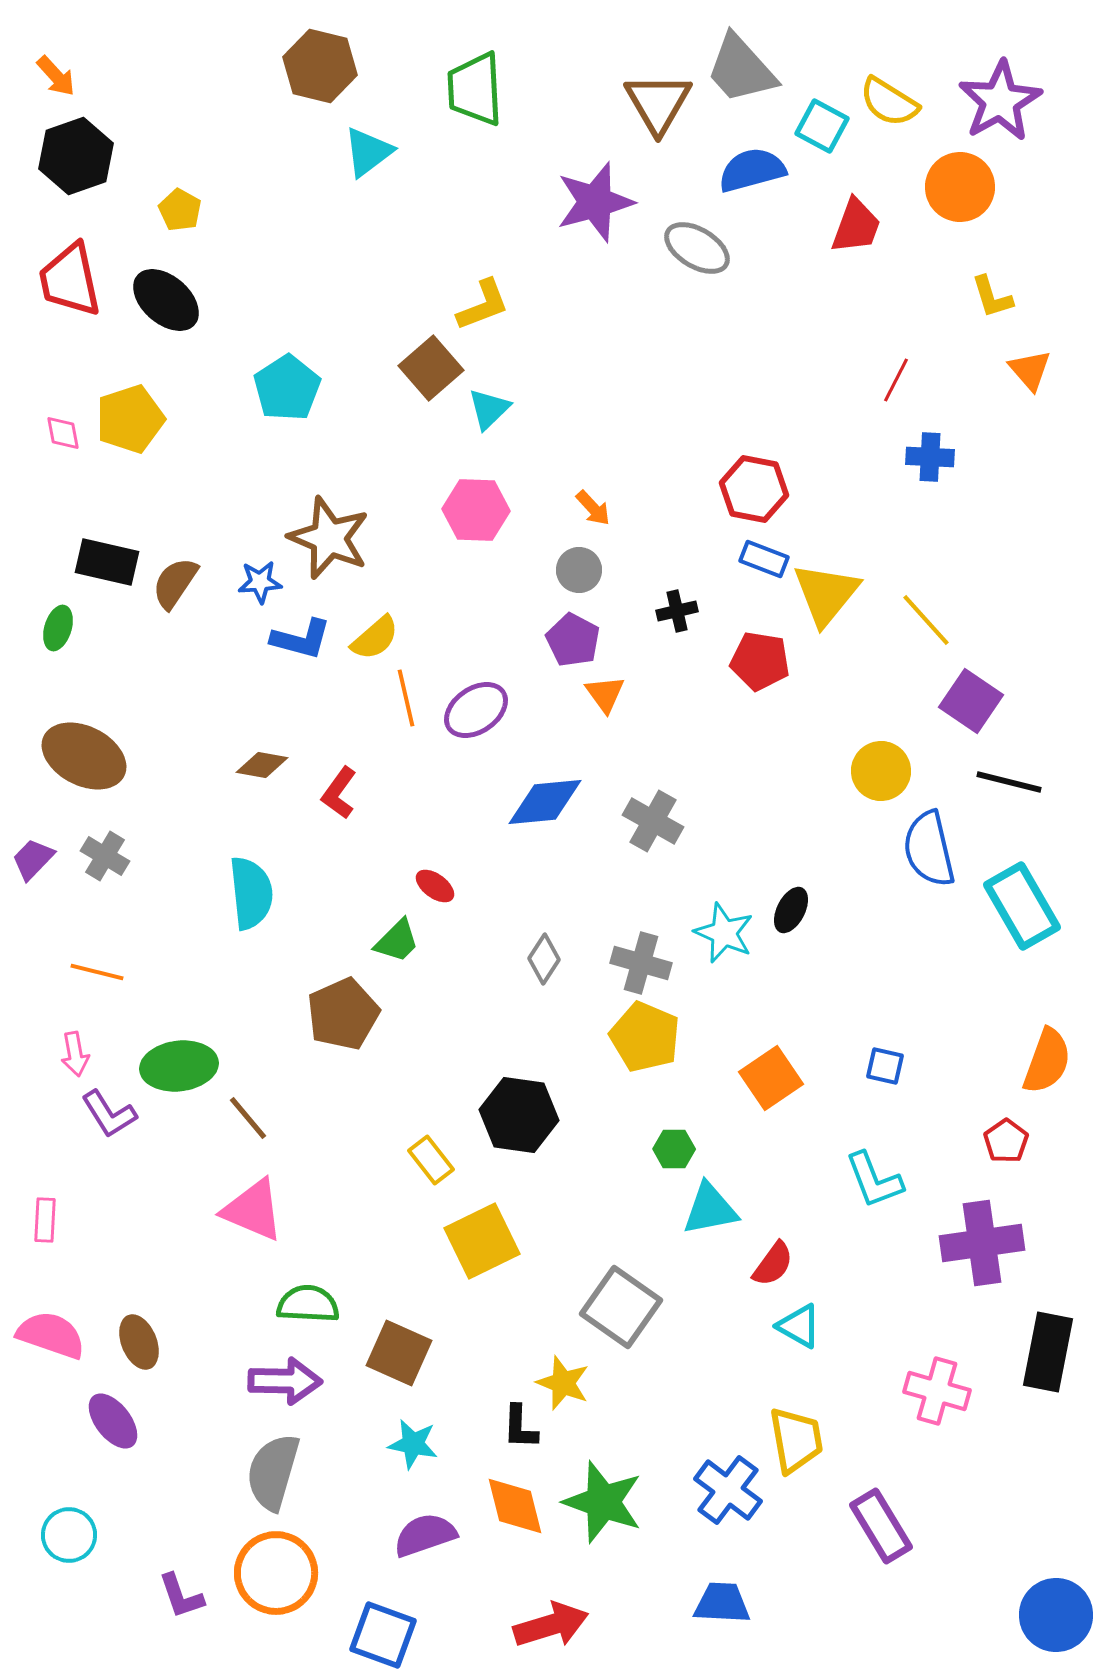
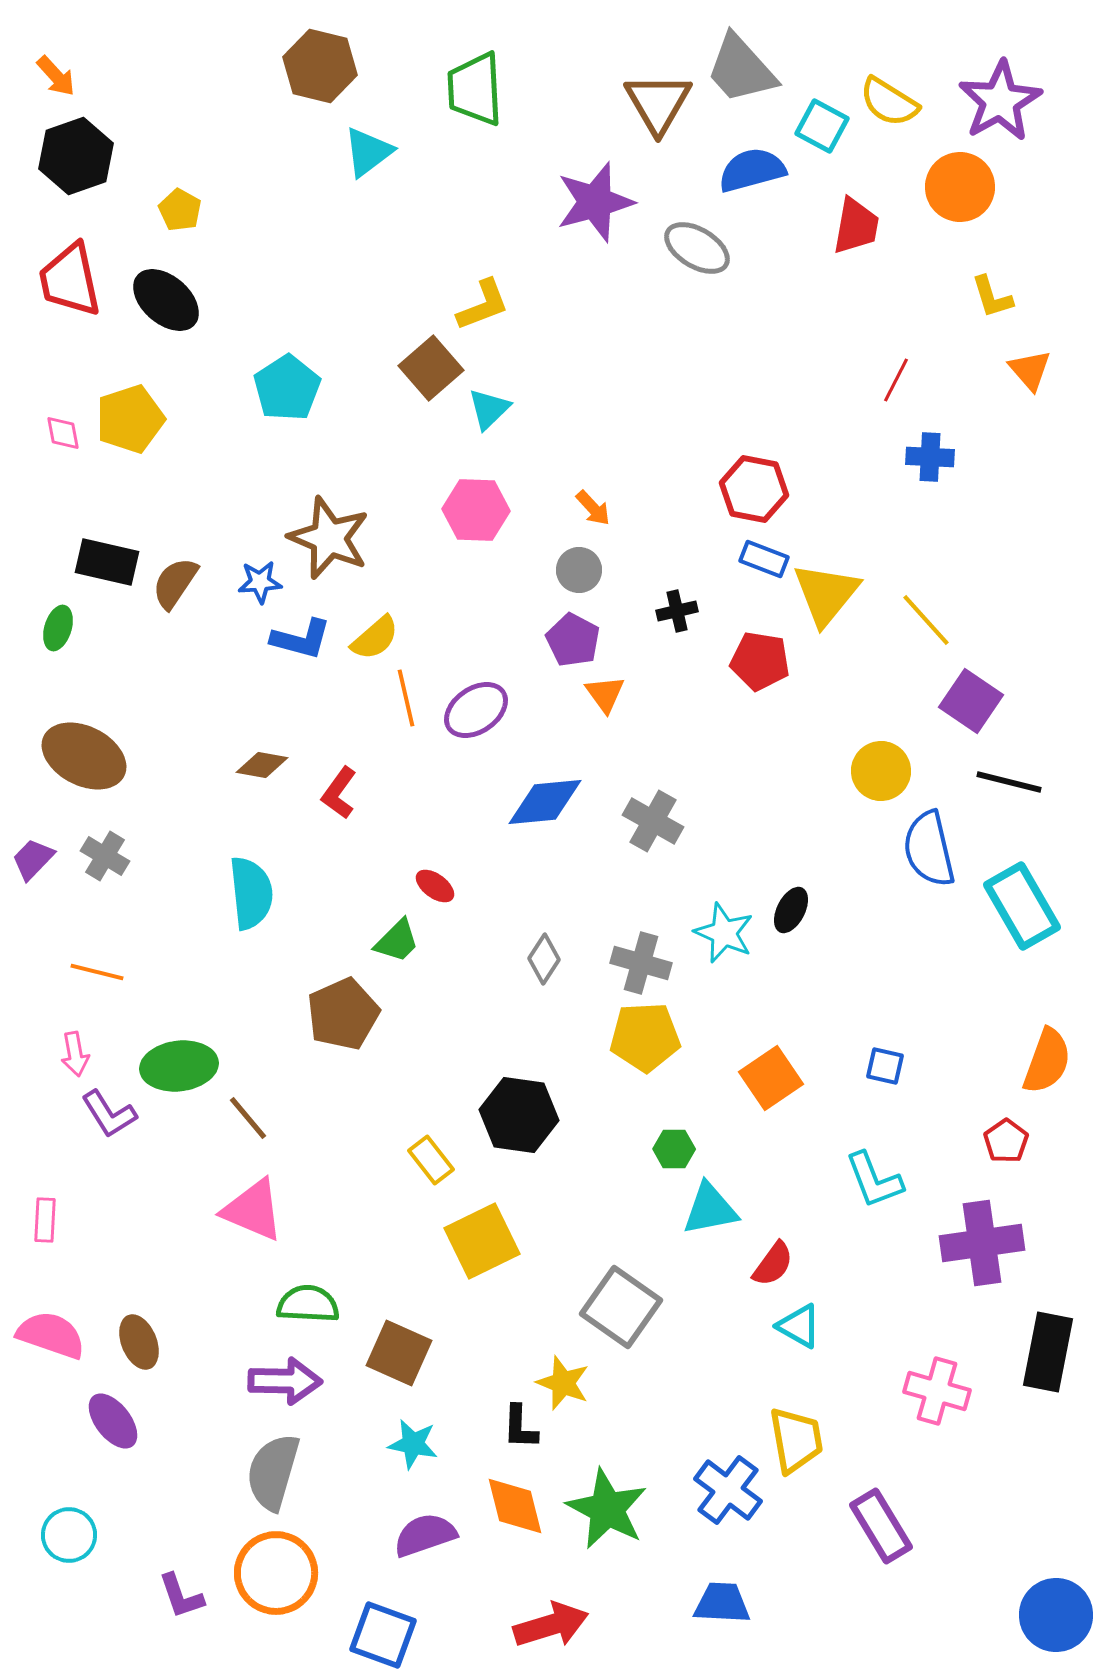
red trapezoid at (856, 226): rotated 10 degrees counterclockwise
yellow pentagon at (645, 1037): rotated 26 degrees counterclockwise
green star at (603, 1502): moved 4 px right, 7 px down; rotated 8 degrees clockwise
